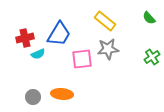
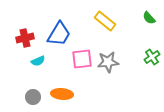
gray star: moved 13 px down
cyan semicircle: moved 7 px down
